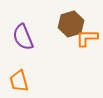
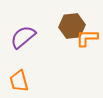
brown hexagon: moved 1 px right, 2 px down; rotated 10 degrees clockwise
purple semicircle: rotated 72 degrees clockwise
